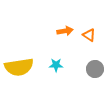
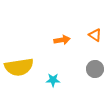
orange arrow: moved 3 px left, 9 px down
orange triangle: moved 6 px right
cyan star: moved 3 px left, 15 px down
